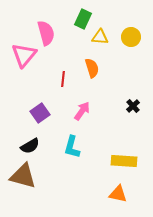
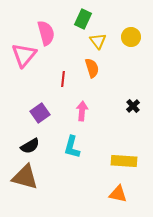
yellow triangle: moved 2 px left, 4 px down; rotated 48 degrees clockwise
pink arrow: rotated 30 degrees counterclockwise
brown triangle: moved 2 px right, 1 px down
